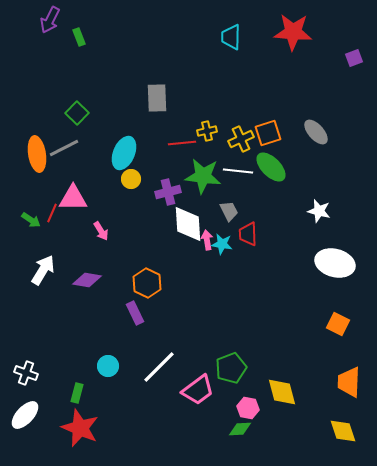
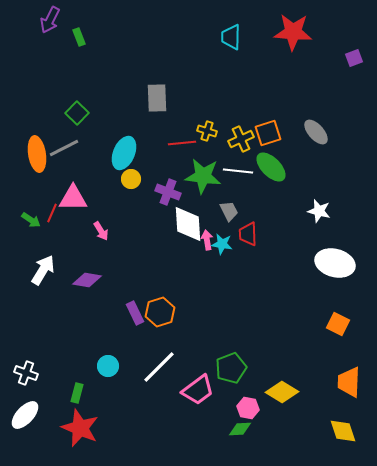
yellow cross at (207, 131): rotated 30 degrees clockwise
purple cross at (168, 192): rotated 35 degrees clockwise
orange hexagon at (147, 283): moved 13 px right, 29 px down; rotated 16 degrees clockwise
yellow diamond at (282, 392): rotated 44 degrees counterclockwise
